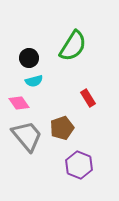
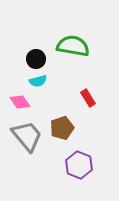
green semicircle: rotated 112 degrees counterclockwise
black circle: moved 7 px right, 1 px down
cyan semicircle: moved 4 px right
pink diamond: moved 1 px right, 1 px up
